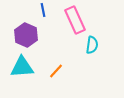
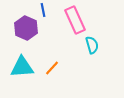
purple hexagon: moved 7 px up
cyan semicircle: rotated 24 degrees counterclockwise
orange line: moved 4 px left, 3 px up
